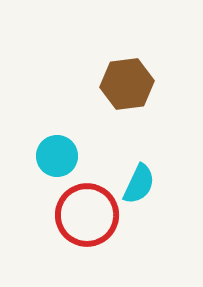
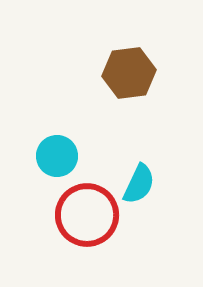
brown hexagon: moved 2 px right, 11 px up
